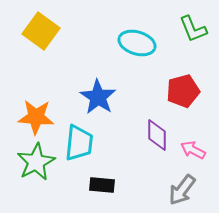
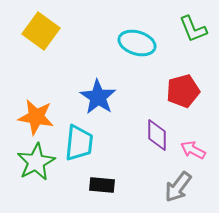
orange star: rotated 6 degrees clockwise
gray arrow: moved 4 px left, 3 px up
